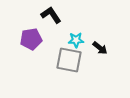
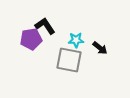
black L-shape: moved 6 px left, 11 px down
